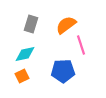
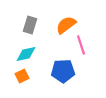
gray rectangle: moved 1 px left, 1 px down
cyan diamond: moved 1 px right
